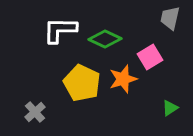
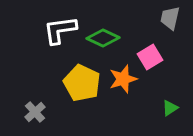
white L-shape: rotated 9 degrees counterclockwise
green diamond: moved 2 px left, 1 px up
